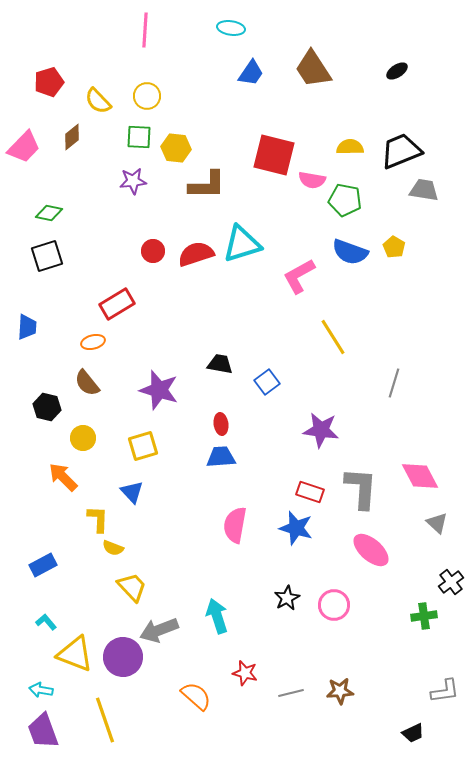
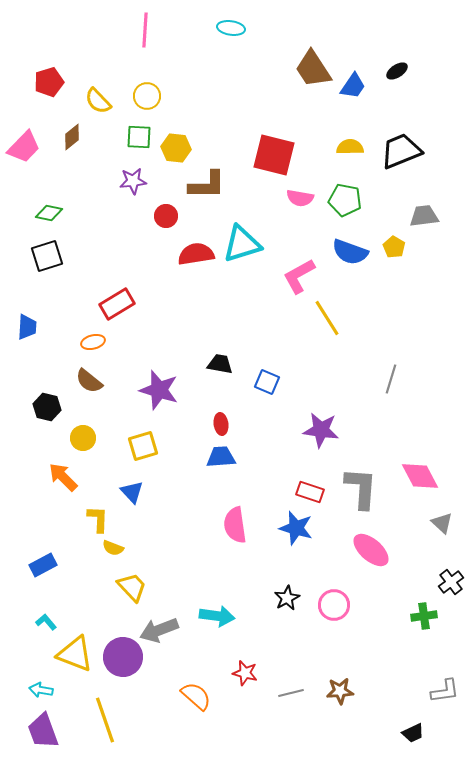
blue trapezoid at (251, 73): moved 102 px right, 13 px down
pink semicircle at (312, 180): moved 12 px left, 18 px down
gray trapezoid at (424, 190): moved 26 px down; rotated 16 degrees counterclockwise
red circle at (153, 251): moved 13 px right, 35 px up
red semicircle at (196, 254): rotated 9 degrees clockwise
yellow line at (333, 337): moved 6 px left, 19 px up
blue square at (267, 382): rotated 30 degrees counterclockwise
brown semicircle at (87, 383): moved 2 px right, 2 px up; rotated 12 degrees counterclockwise
gray line at (394, 383): moved 3 px left, 4 px up
gray triangle at (437, 523): moved 5 px right
pink semicircle at (235, 525): rotated 18 degrees counterclockwise
cyan arrow at (217, 616): rotated 116 degrees clockwise
